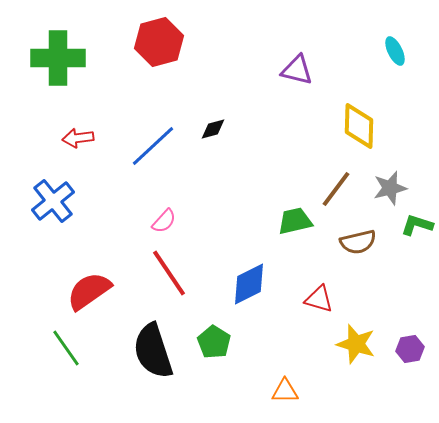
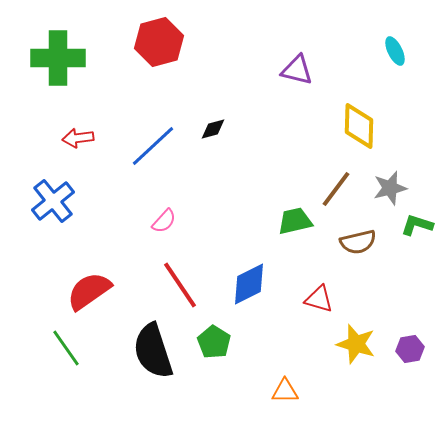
red line: moved 11 px right, 12 px down
